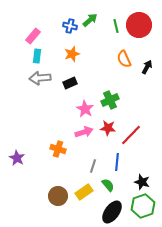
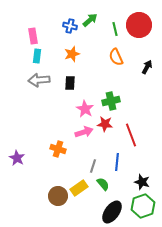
green line: moved 1 px left, 3 px down
pink rectangle: rotated 49 degrees counterclockwise
orange semicircle: moved 8 px left, 2 px up
gray arrow: moved 1 px left, 2 px down
black rectangle: rotated 64 degrees counterclockwise
green cross: moved 1 px right, 1 px down; rotated 12 degrees clockwise
red star: moved 3 px left, 4 px up
red line: rotated 65 degrees counterclockwise
green semicircle: moved 5 px left, 1 px up
yellow rectangle: moved 5 px left, 4 px up
